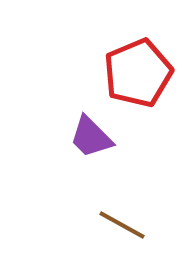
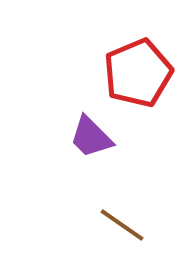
brown line: rotated 6 degrees clockwise
